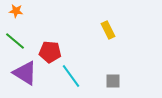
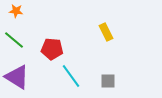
yellow rectangle: moved 2 px left, 2 px down
green line: moved 1 px left, 1 px up
red pentagon: moved 2 px right, 3 px up
purple triangle: moved 8 px left, 4 px down
gray square: moved 5 px left
